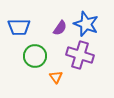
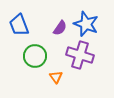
blue trapezoid: moved 2 px up; rotated 70 degrees clockwise
